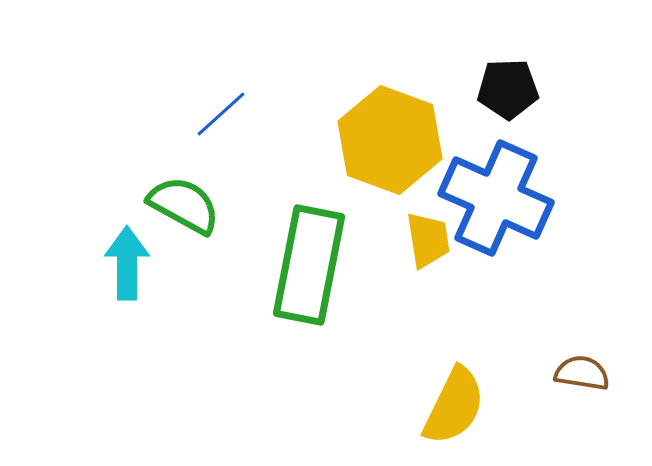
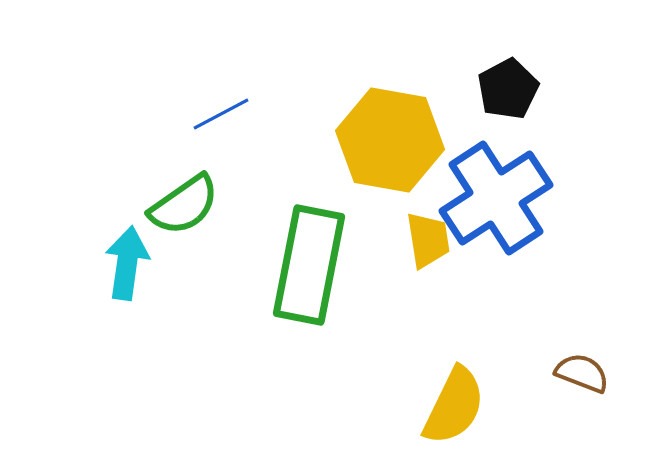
black pentagon: rotated 26 degrees counterclockwise
blue line: rotated 14 degrees clockwise
yellow hexagon: rotated 10 degrees counterclockwise
blue cross: rotated 33 degrees clockwise
green semicircle: rotated 116 degrees clockwise
cyan arrow: rotated 8 degrees clockwise
brown semicircle: rotated 12 degrees clockwise
